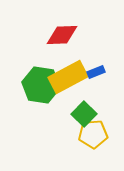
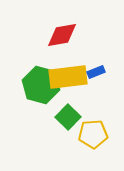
red diamond: rotated 8 degrees counterclockwise
yellow rectangle: rotated 21 degrees clockwise
green hexagon: rotated 6 degrees clockwise
green square: moved 16 px left, 3 px down
